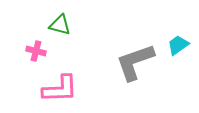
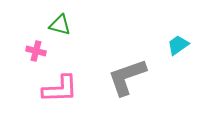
gray L-shape: moved 8 px left, 15 px down
